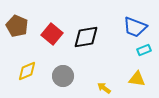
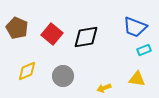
brown pentagon: moved 2 px down
yellow arrow: rotated 56 degrees counterclockwise
